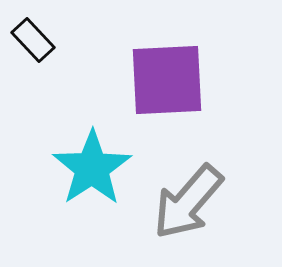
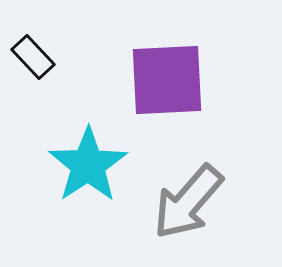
black rectangle: moved 17 px down
cyan star: moved 4 px left, 3 px up
